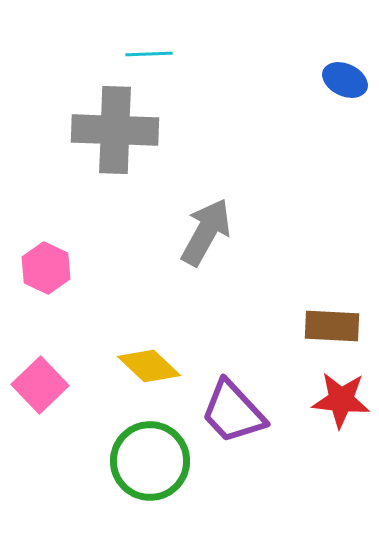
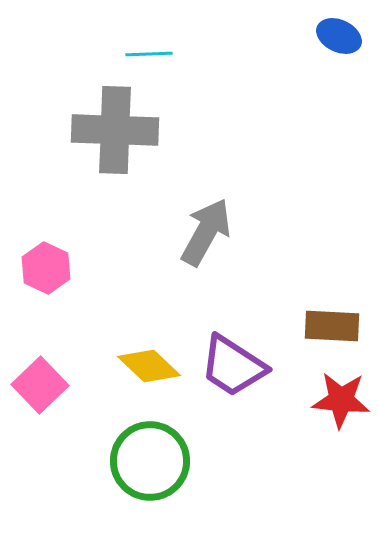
blue ellipse: moved 6 px left, 44 px up
purple trapezoid: moved 46 px up; rotated 14 degrees counterclockwise
